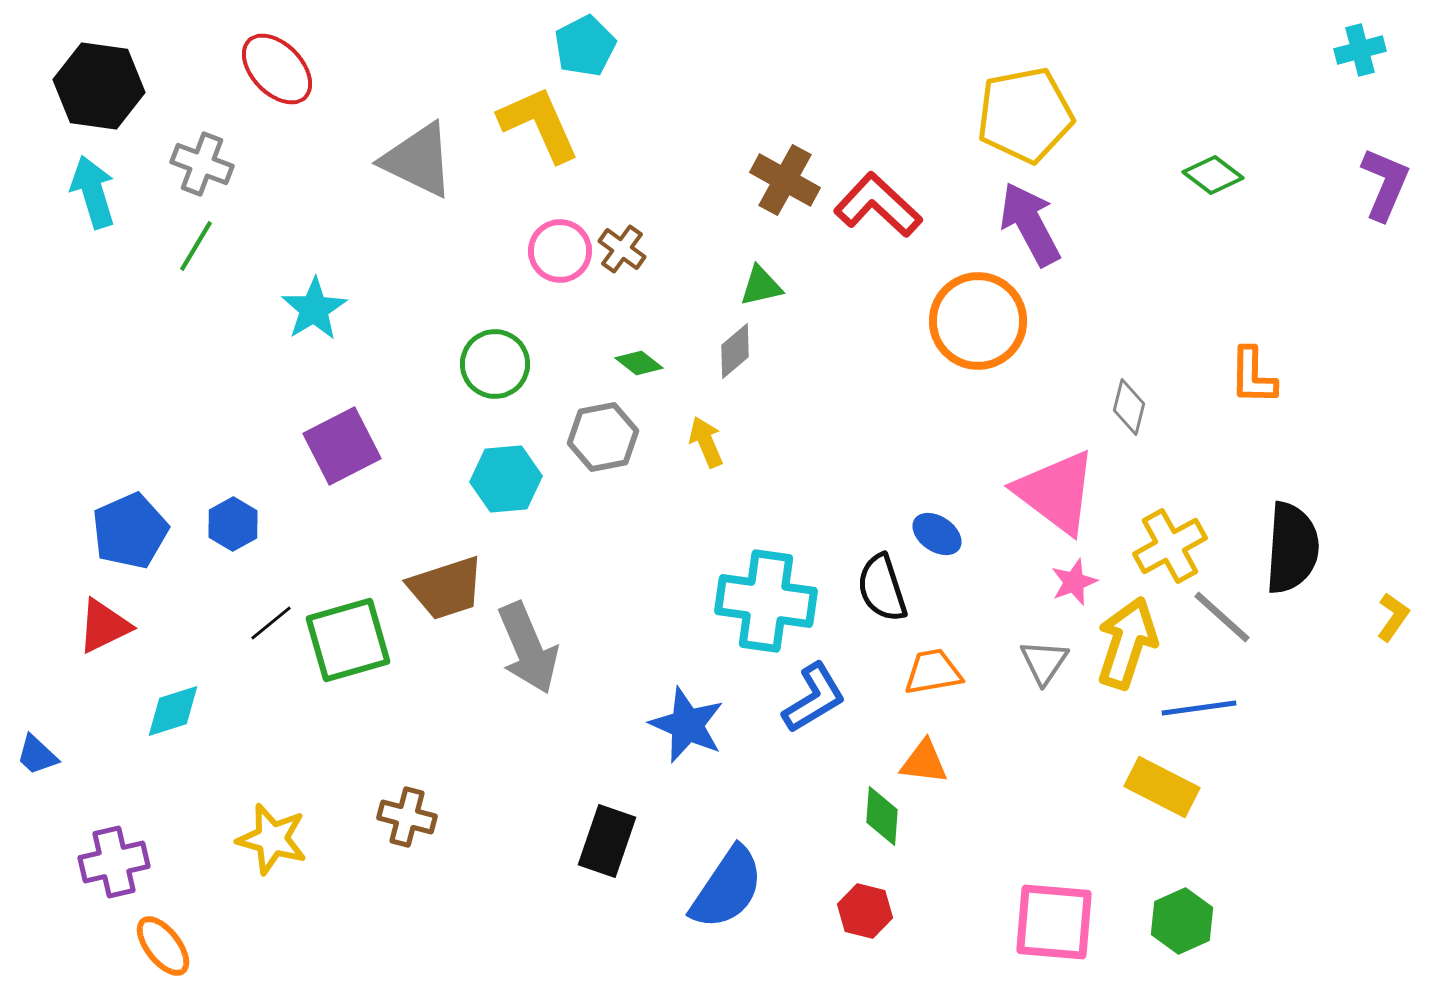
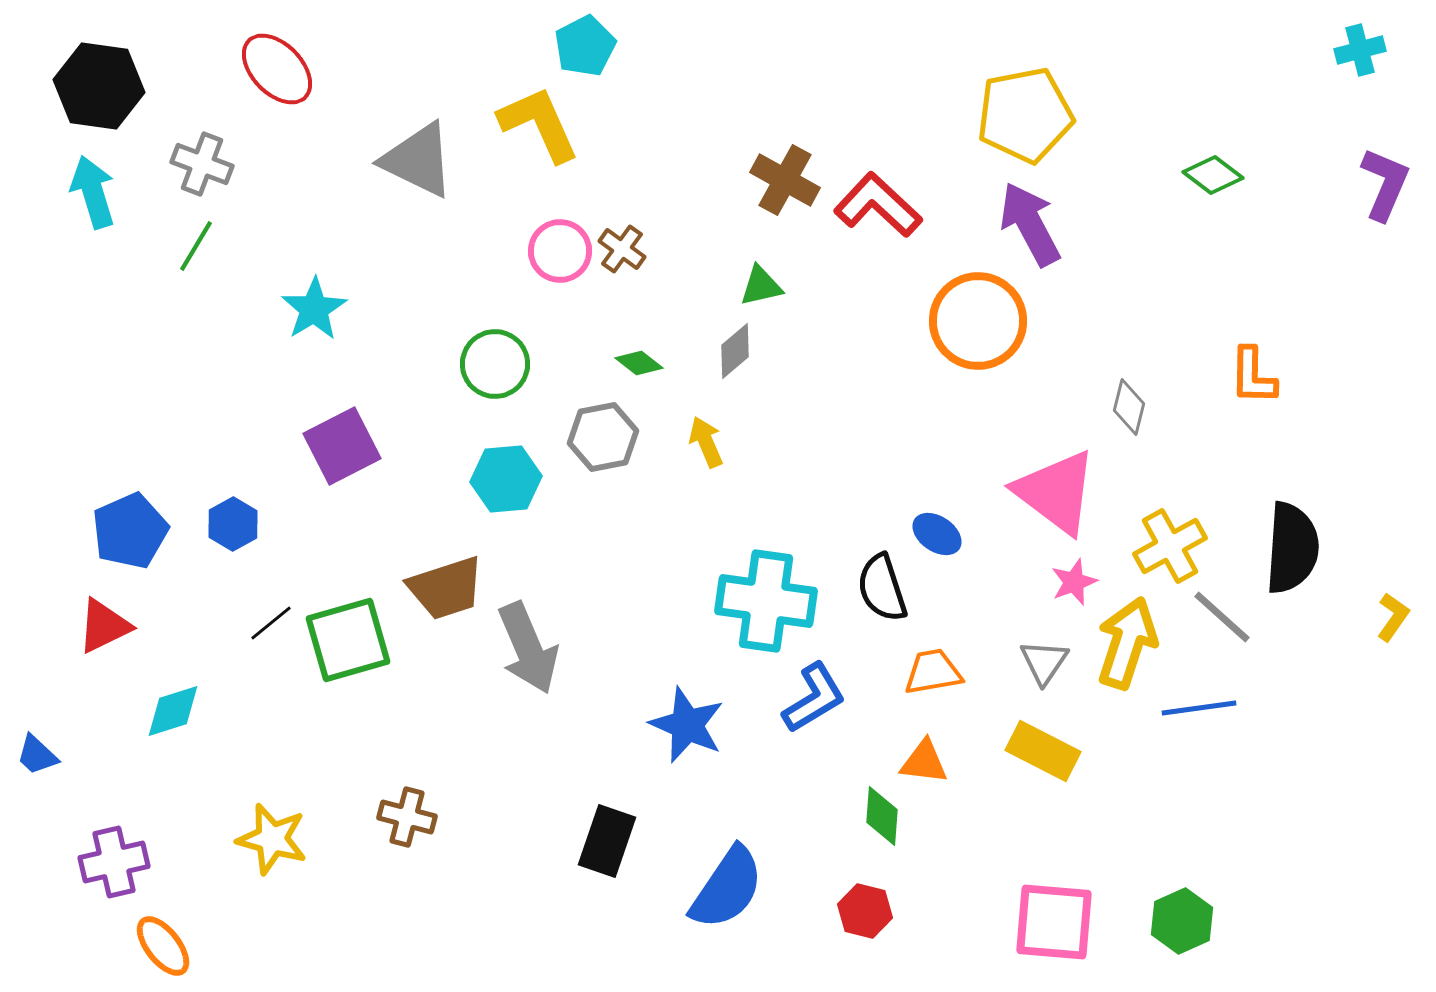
yellow rectangle at (1162, 787): moved 119 px left, 36 px up
